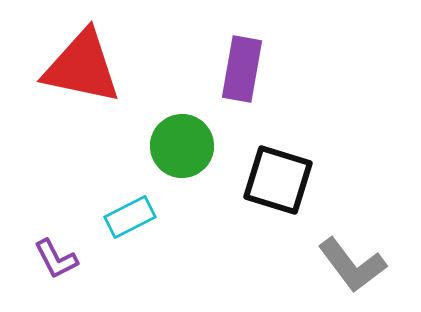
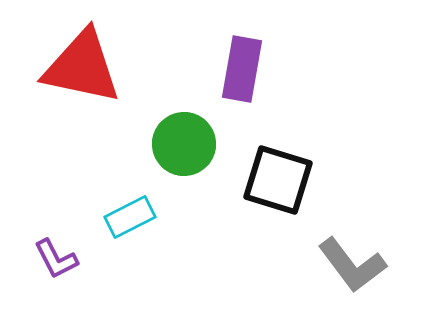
green circle: moved 2 px right, 2 px up
